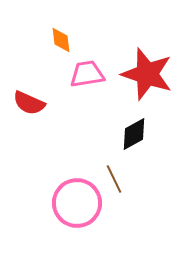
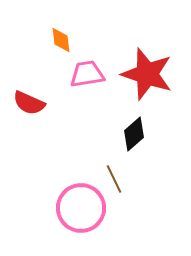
black diamond: rotated 12 degrees counterclockwise
pink circle: moved 4 px right, 5 px down
